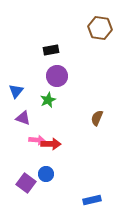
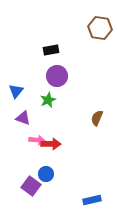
purple square: moved 5 px right, 3 px down
